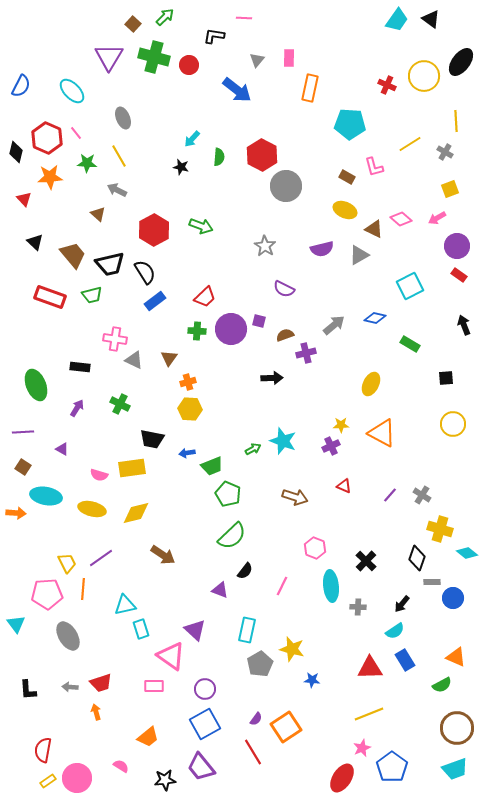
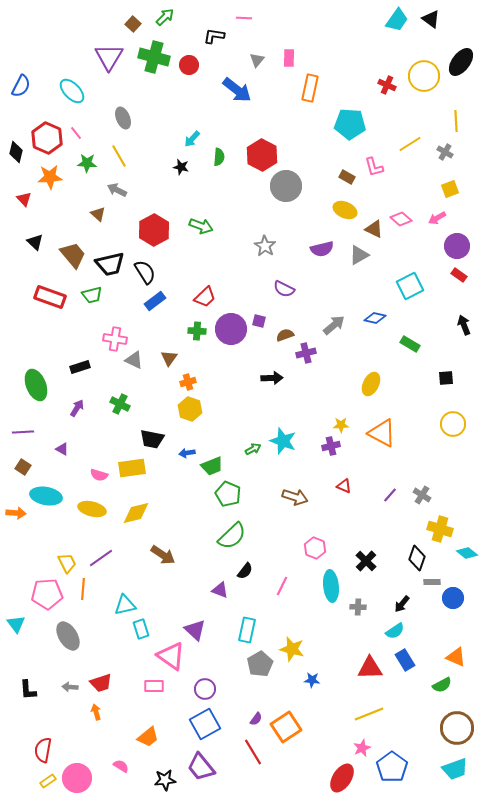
black rectangle at (80, 367): rotated 24 degrees counterclockwise
yellow hexagon at (190, 409): rotated 15 degrees clockwise
purple cross at (331, 446): rotated 12 degrees clockwise
